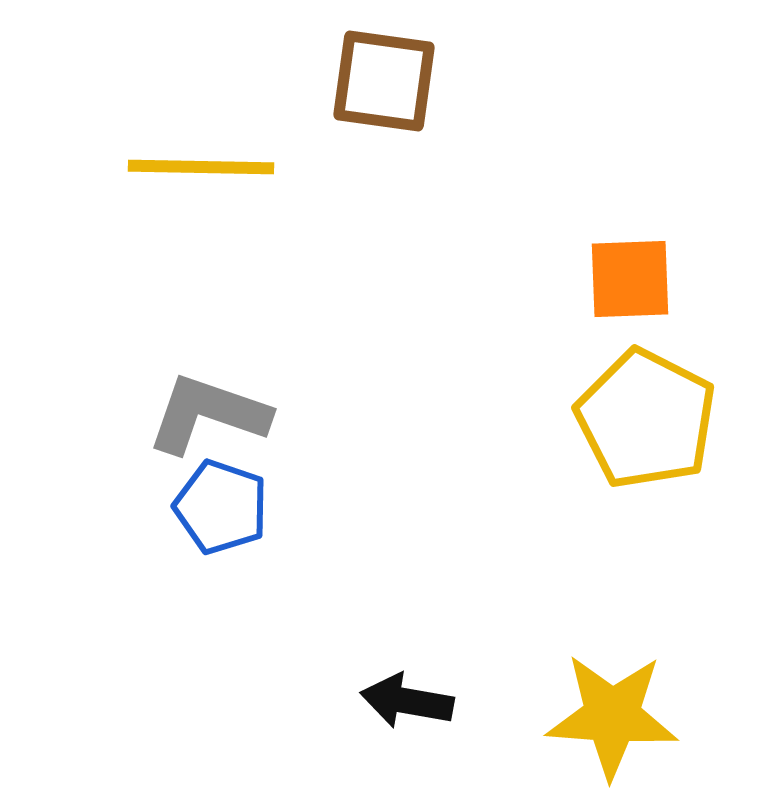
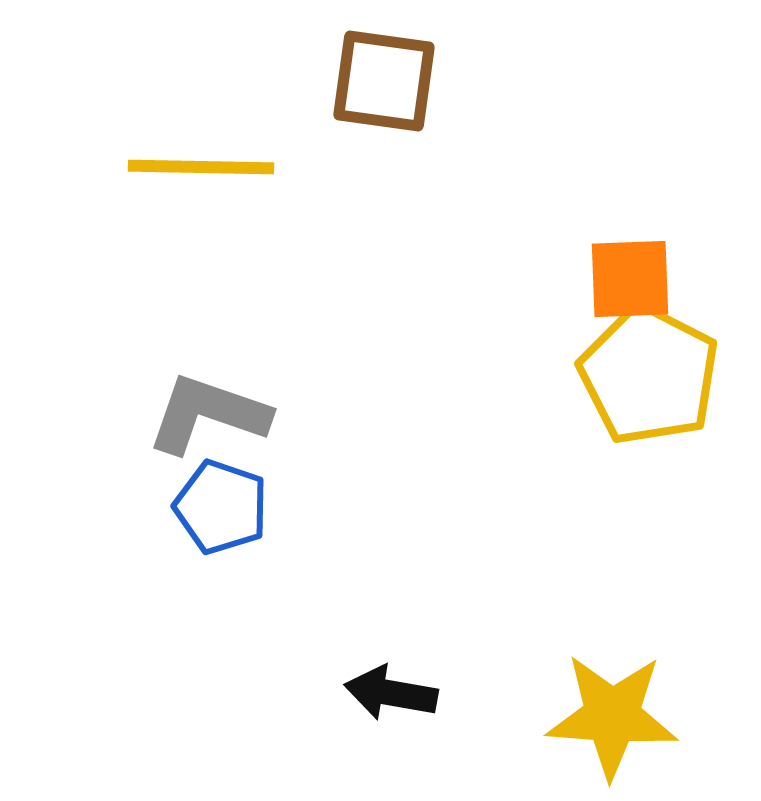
yellow pentagon: moved 3 px right, 44 px up
black arrow: moved 16 px left, 8 px up
